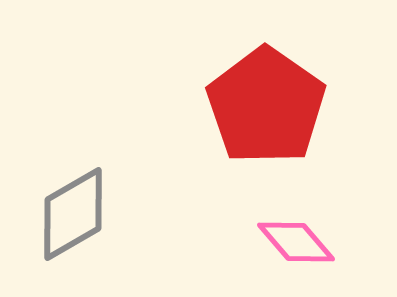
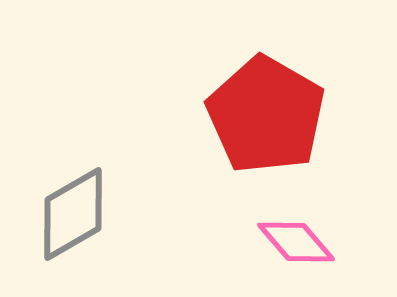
red pentagon: moved 9 px down; rotated 5 degrees counterclockwise
